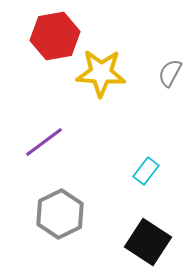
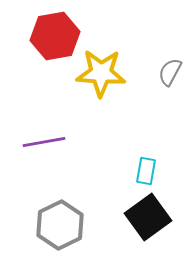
gray semicircle: moved 1 px up
purple line: rotated 27 degrees clockwise
cyan rectangle: rotated 28 degrees counterclockwise
gray hexagon: moved 11 px down
black square: moved 25 px up; rotated 21 degrees clockwise
